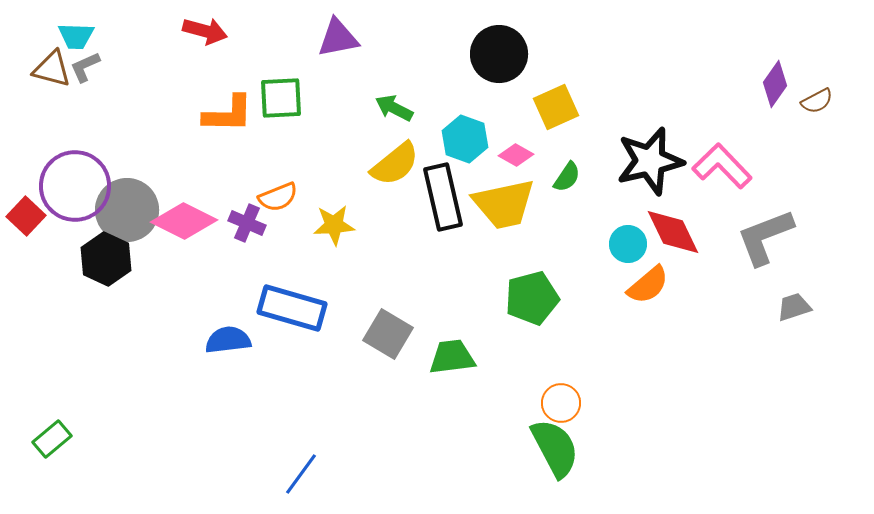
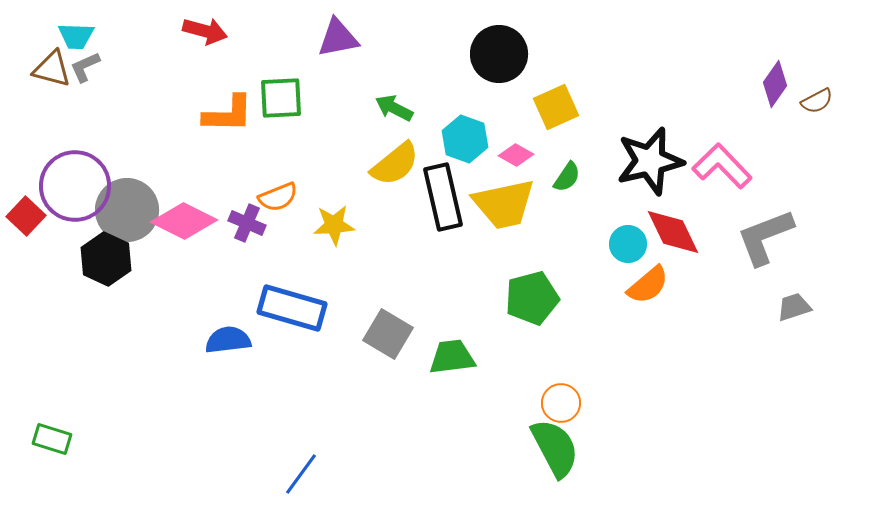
green rectangle at (52, 439): rotated 57 degrees clockwise
